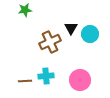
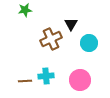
black triangle: moved 4 px up
cyan circle: moved 1 px left, 9 px down
brown cross: moved 1 px right, 3 px up
